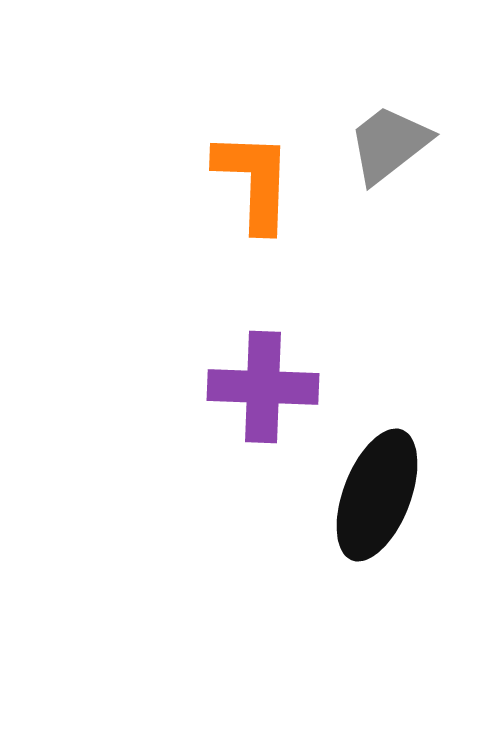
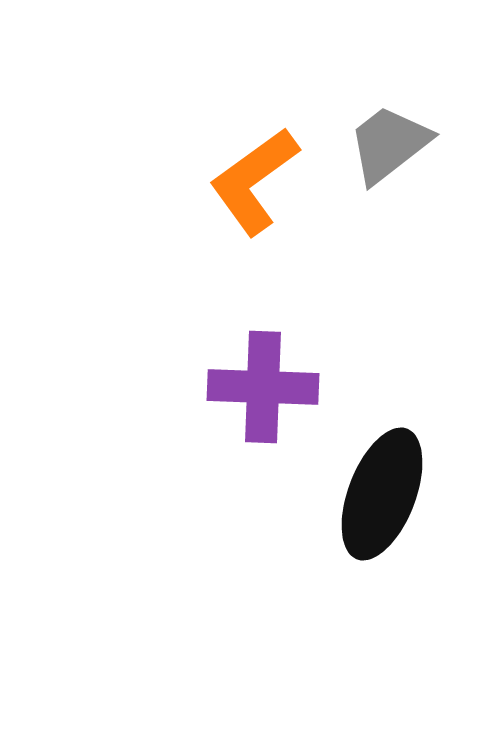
orange L-shape: rotated 128 degrees counterclockwise
black ellipse: moved 5 px right, 1 px up
